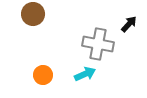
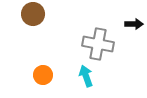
black arrow: moved 5 px right; rotated 48 degrees clockwise
cyan arrow: moved 1 px right, 2 px down; rotated 85 degrees counterclockwise
